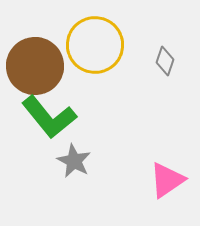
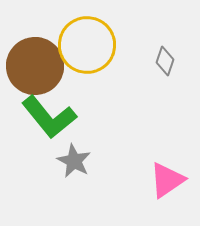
yellow circle: moved 8 px left
